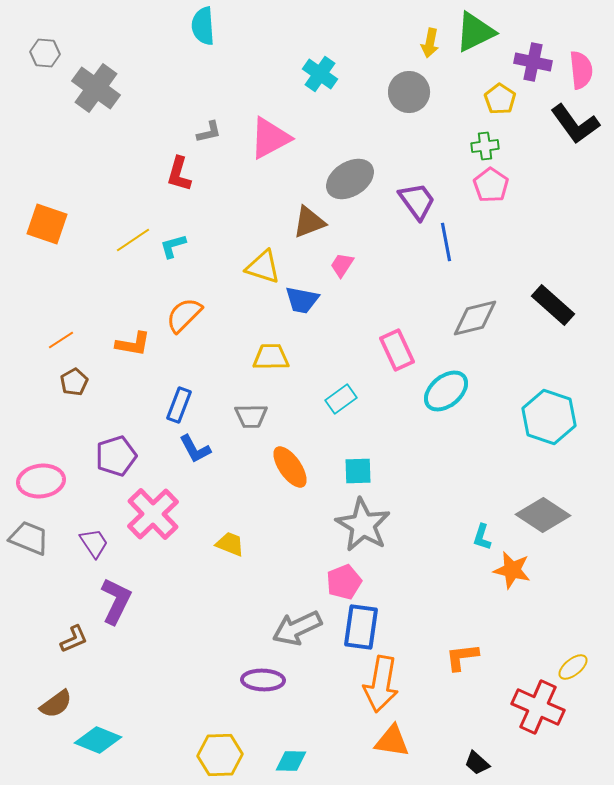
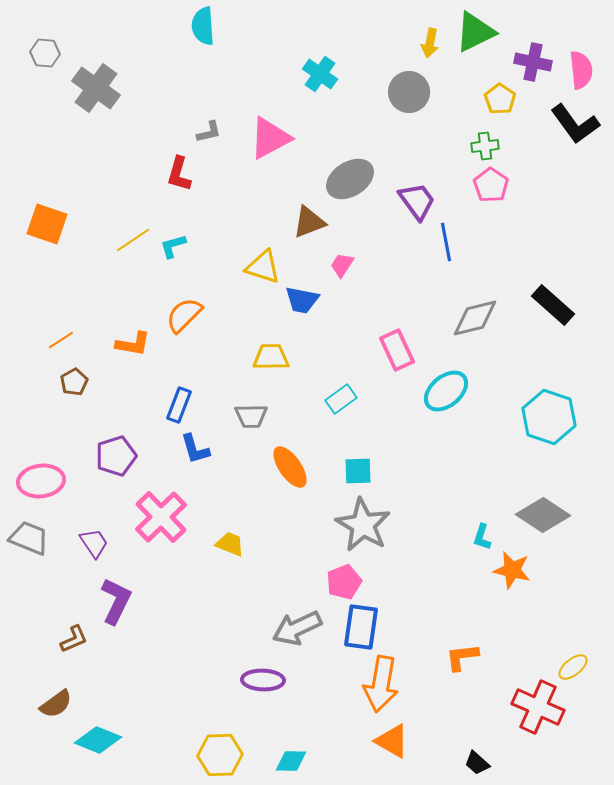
blue L-shape at (195, 449): rotated 12 degrees clockwise
pink cross at (153, 514): moved 8 px right, 3 px down
orange triangle at (392, 741): rotated 21 degrees clockwise
